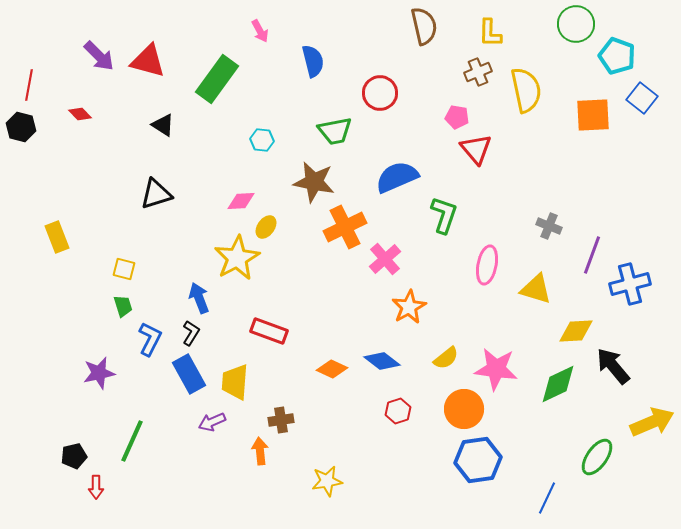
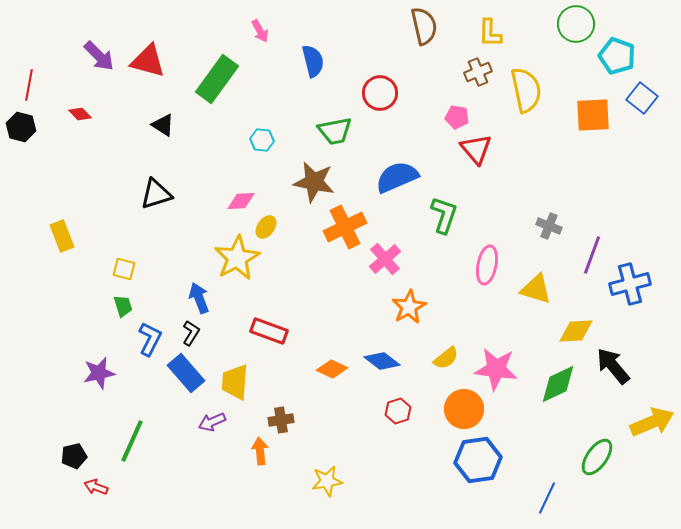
yellow rectangle at (57, 237): moved 5 px right, 1 px up
blue rectangle at (189, 374): moved 3 px left, 1 px up; rotated 12 degrees counterclockwise
red arrow at (96, 487): rotated 110 degrees clockwise
